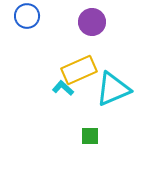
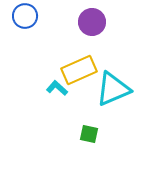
blue circle: moved 2 px left
cyan L-shape: moved 6 px left
green square: moved 1 px left, 2 px up; rotated 12 degrees clockwise
